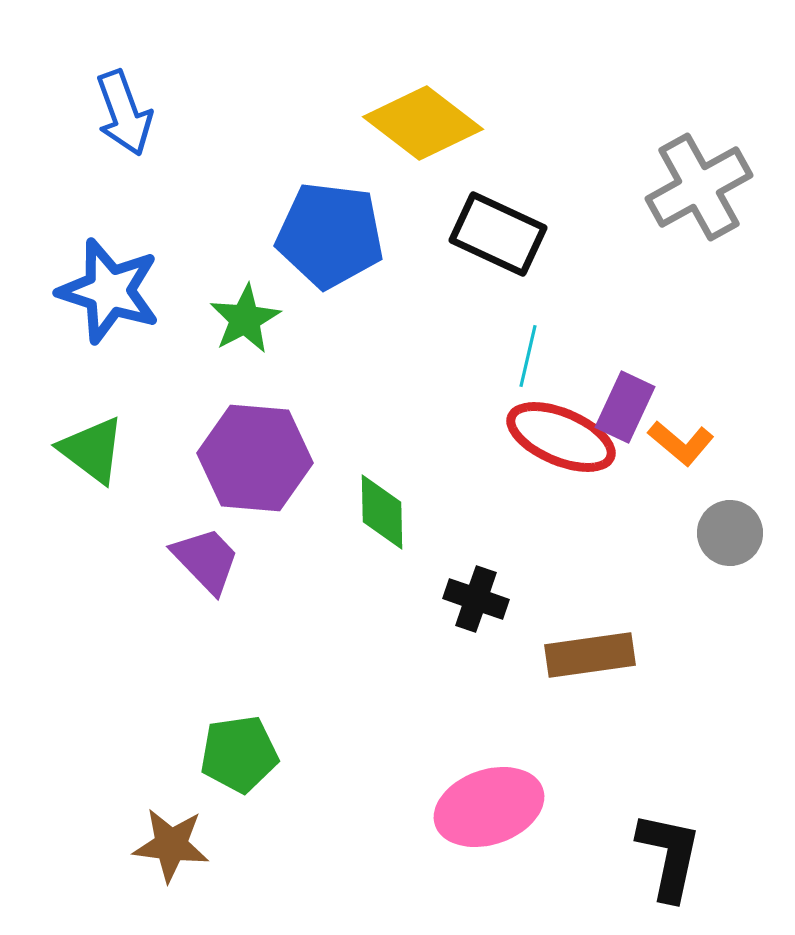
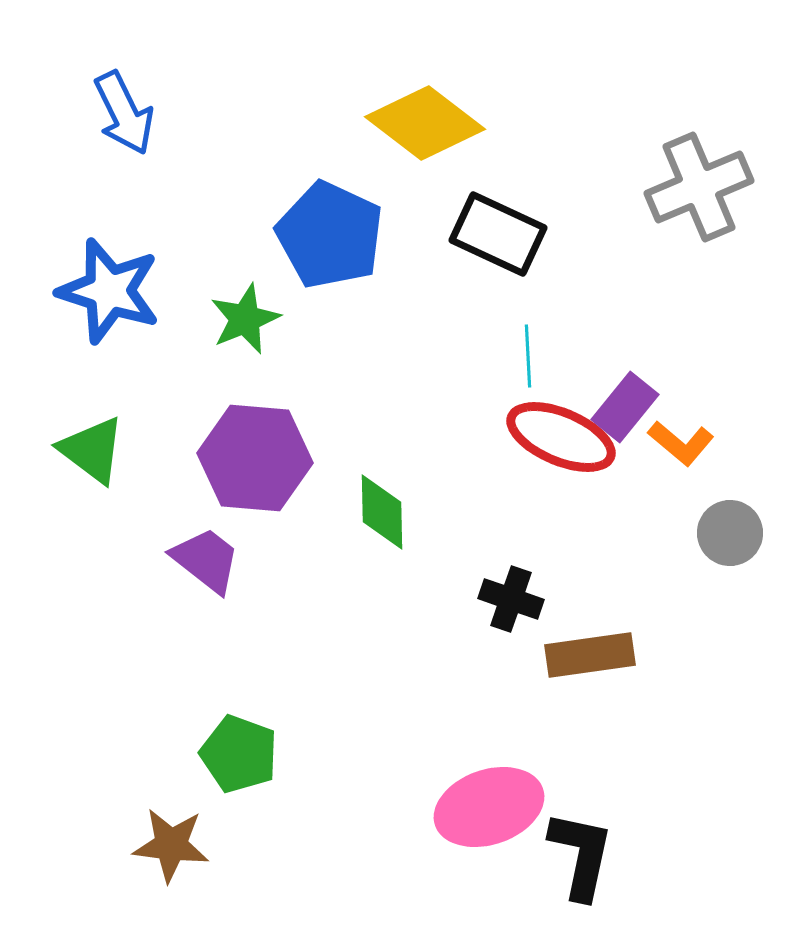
blue arrow: rotated 6 degrees counterclockwise
yellow diamond: moved 2 px right
gray cross: rotated 6 degrees clockwise
blue pentagon: rotated 18 degrees clockwise
green star: rotated 6 degrees clockwise
cyan line: rotated 16 degrees counterclockwise
purple rectangle: rotated 14 degrees clockwise
purple trapezoid: rotated 8 degrees counterclockwise
black cross: moved 35 px right
green pentagon: rotated 28 degrees clockwise
black L-shape: moved 88 px left, 1 px up
